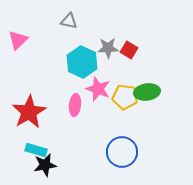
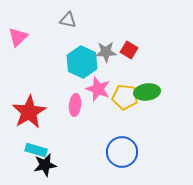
gray triangle: moved 1 px left, 1 px up
pink triangle: moved 3 px up
gray star: moved 2 px left, 4 px down
